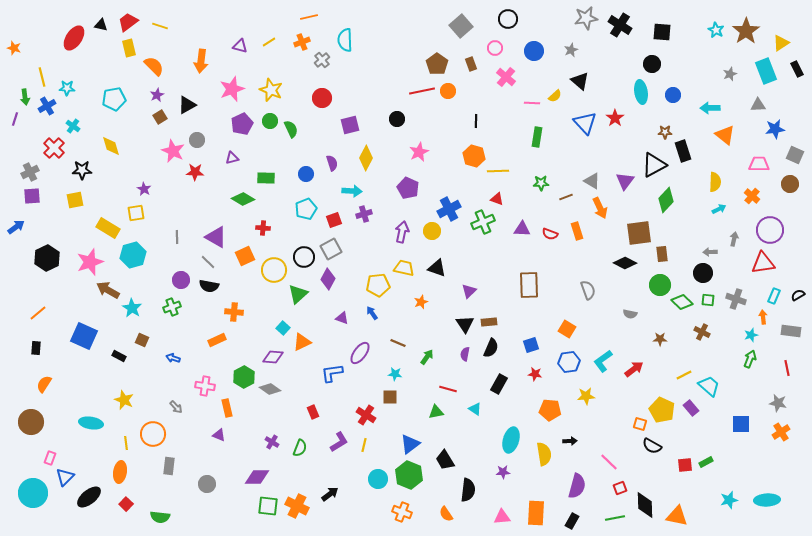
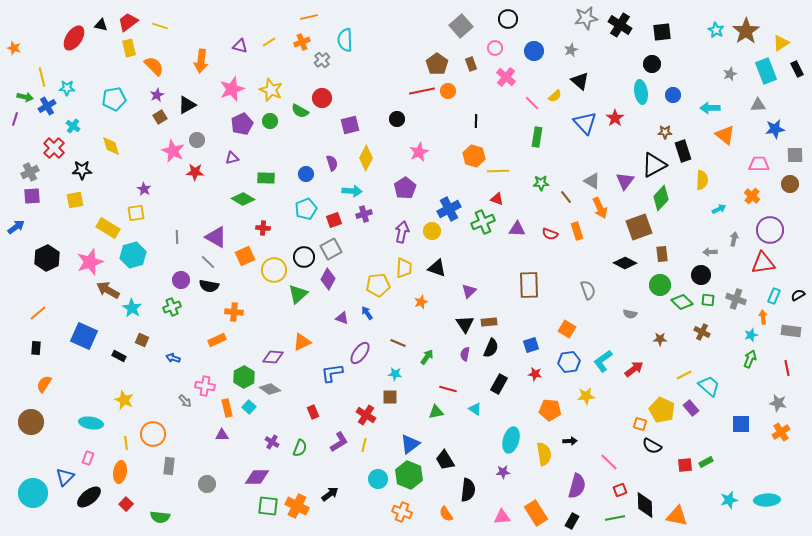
black square at (662, 32): rotated 12 degrees counterclockwise
green arrow at (25, 97): rotated 70 degrees counterclockwise
pink line at (532, 103): rotated 42 degrees clockwise
green semicircle at (291, 129): moved 9 px right, 18 px up; rotated 144 degrees clockwise
gray square at (795, 155): rotated 24 degrees counterclockwise
yellow semicircle at (715, 182): moved 13 px left, 2 px up
purple pentagon at (408, 188): moved 3 px left; rotated 15 degrees clockwise
brown line at (566, 197): rotated 72 degrees clockwise
green diamond at (666, 200): moved 5 px left, 2 px up
purple triangle at (522, 229): moved 5 px left
brown square at (639, 233): moved 6 px up; rotated 12 degrees counterclockwise
yellow trapezoid at (404, 268): rotated 80 degrees clockwise
black circle at (703, 273): moved 2 px left, 2 px down
blue arrow at (372, 313): moved 5 px left
cyan square at (283, 328): moved 34 px left, 79 px down
gray arrow at (176, 407): moved 9 px right, 6 px up
purple triangle at (219, 435): moved 3 px right; rotated 24 degrees counterclockwise
pink rectangle at (50, 458): moved 38 px right
red square at (620, 488): moved 2 px down
orange rectangle at (536, 513): rotated 35 degrees counterclockwise
